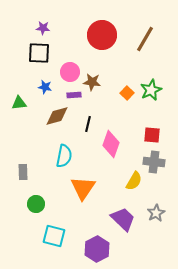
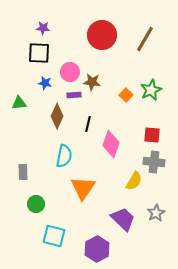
blue star: moved 4 px up
orange square: moved 1 px left, 2 px down
brown diamond: rotated 50 degrees counterclockwise
